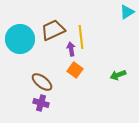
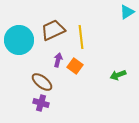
cyan circle: moved 1 px left, 1 px down
purple arrow: moved 13 px left, 11 px down; rotated 24 degrees clockwise
orange square: moved 4 px up
